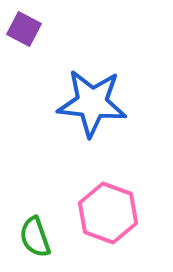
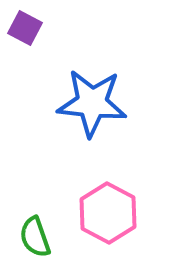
purple square: moved 1 px right, 1 px up
pink hexagon: rotated 8 degrees clockwise
